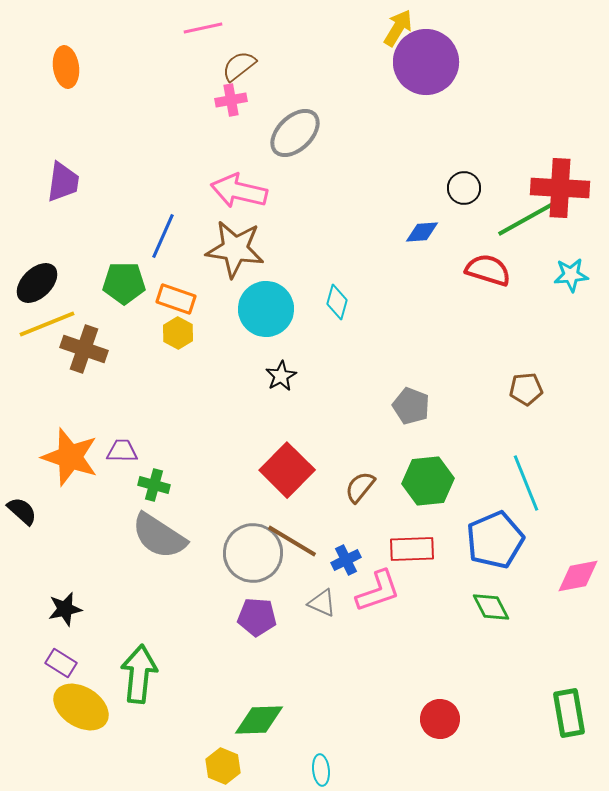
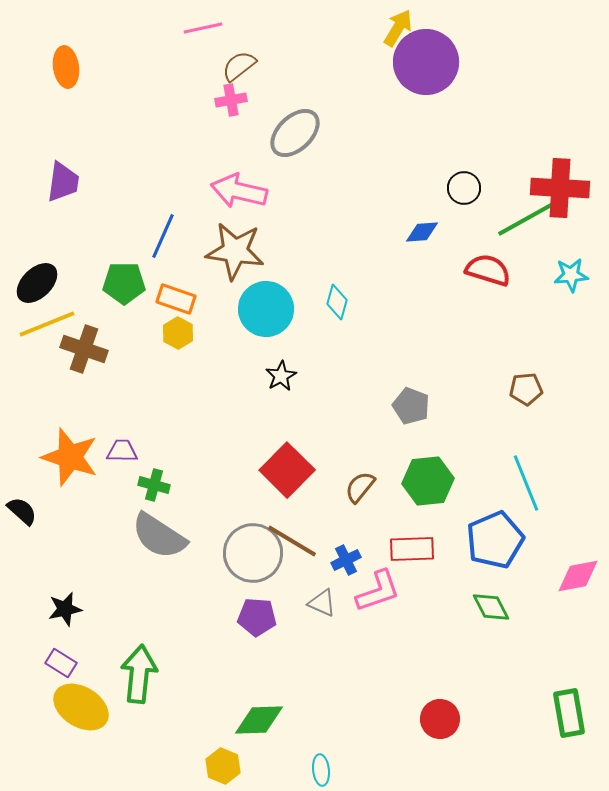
brown star at (235, 249): moved 2 px down
